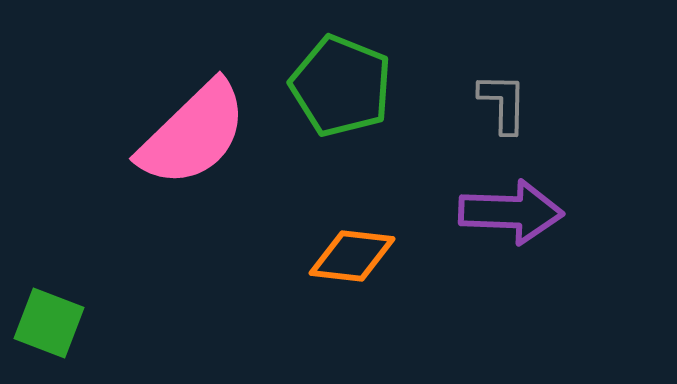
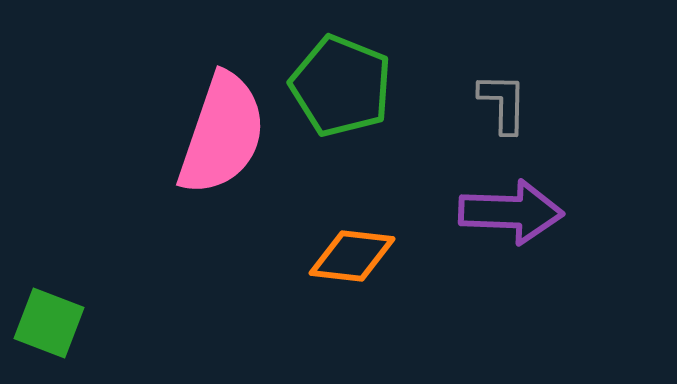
pink semicircle: moved 29 px right; rotated 27 degrees counterclockwise
